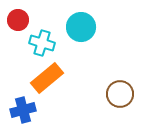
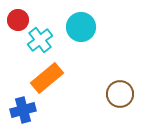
cyan cross: moved 2 px left, 3 px up; rotated 35 degrees clockwise
